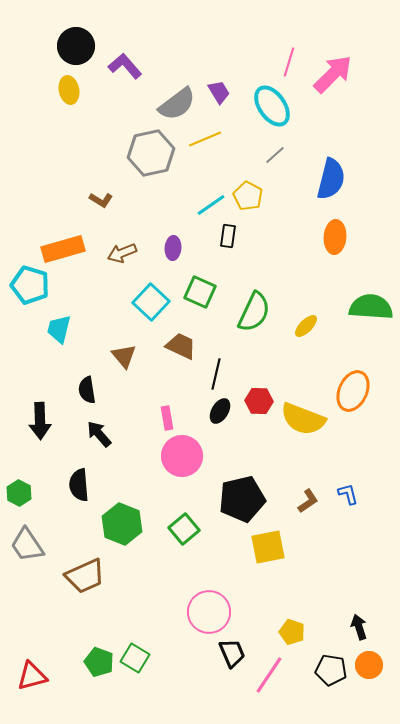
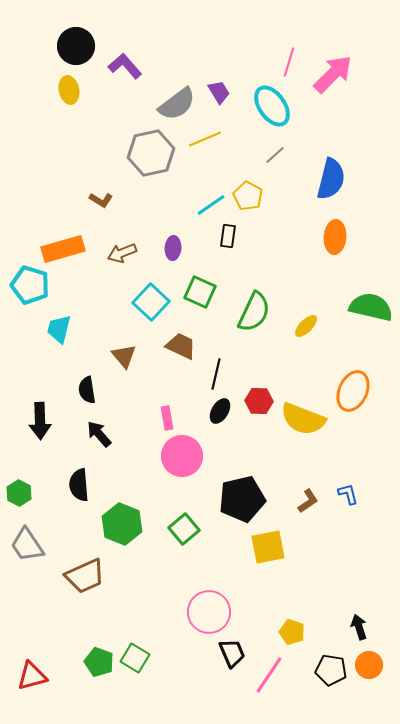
green semicircle at (371, 307): rotated 9 degrees clockwise
